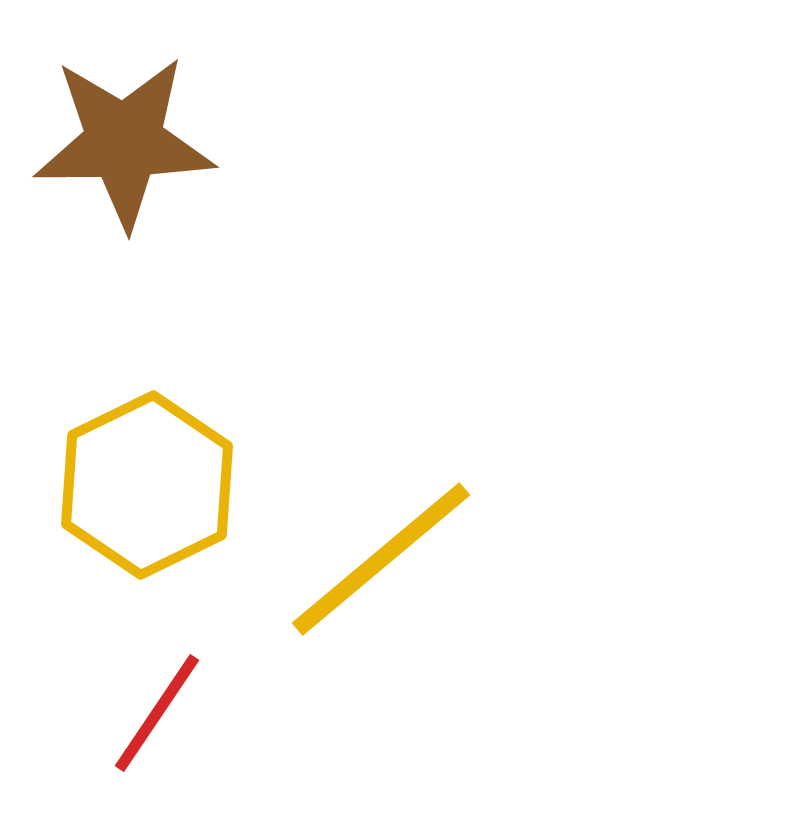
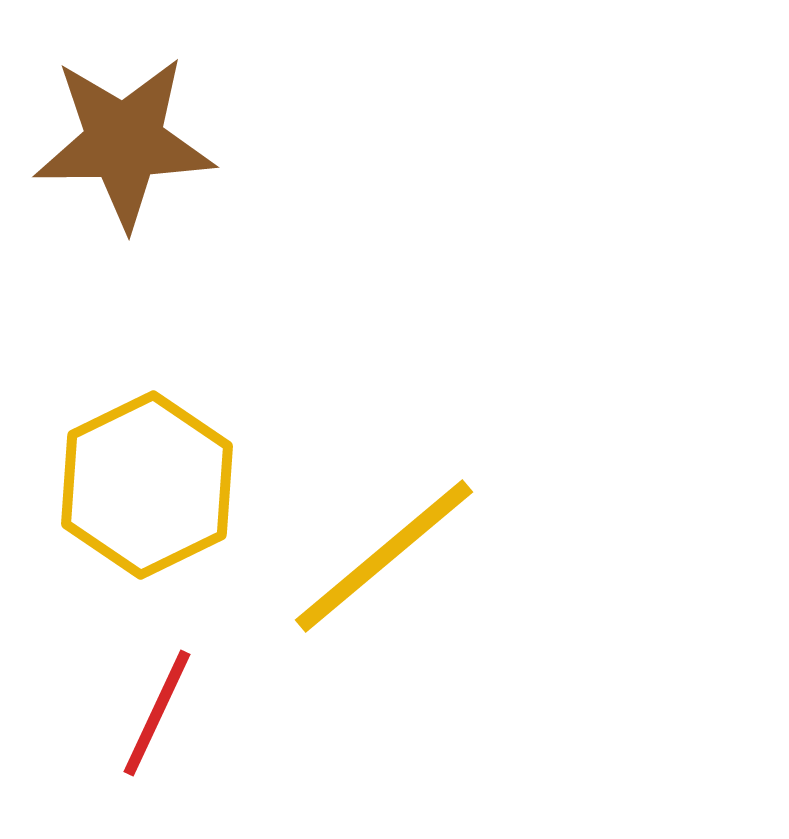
yellow line: moved 3 px right, 3 px up
red line: rotated 9 degrees counterclockwise
